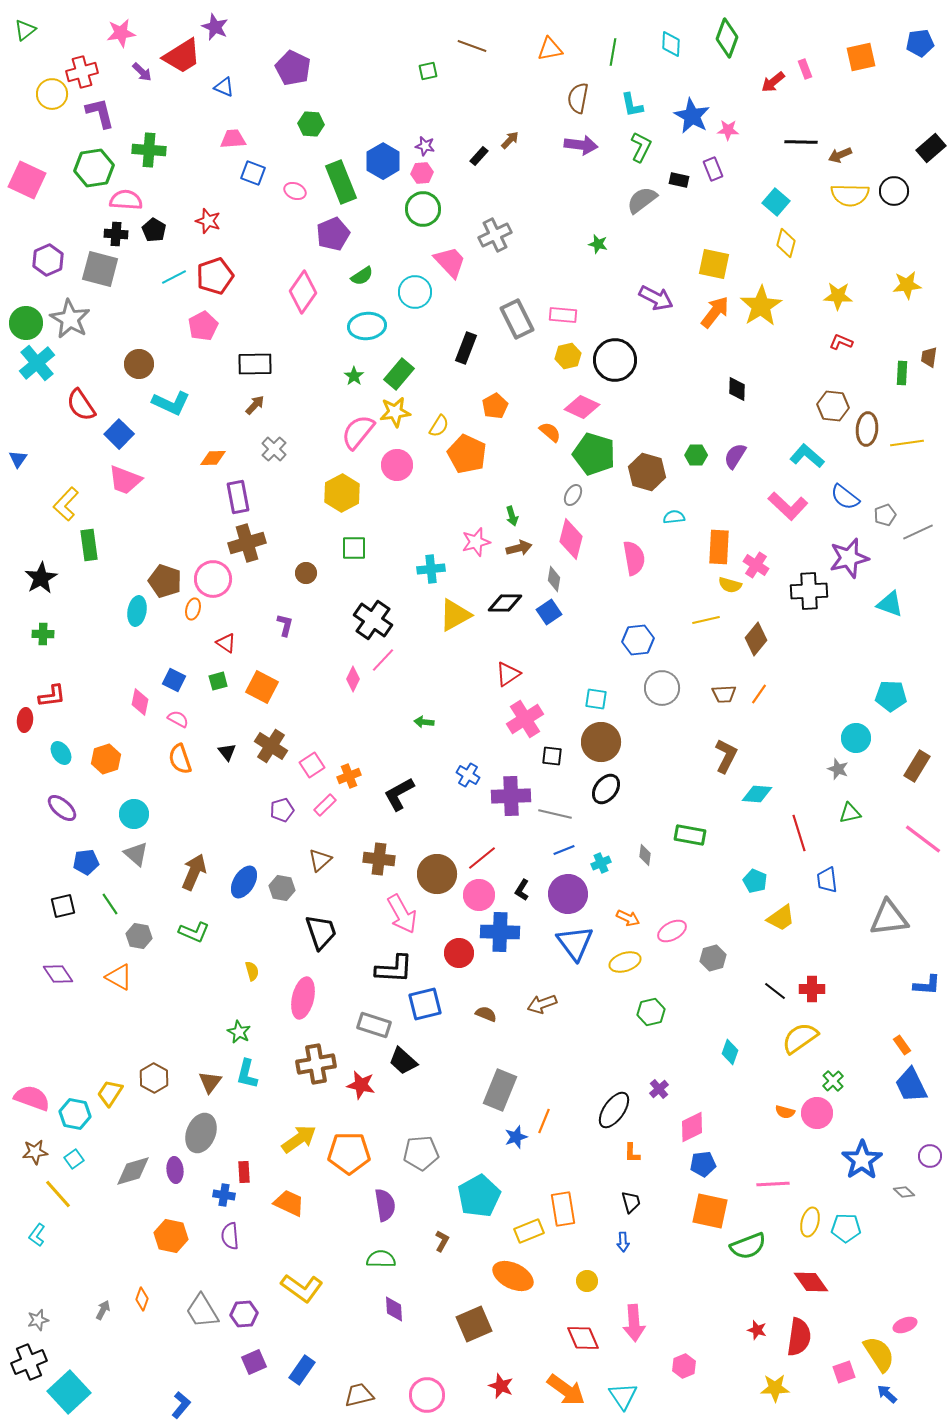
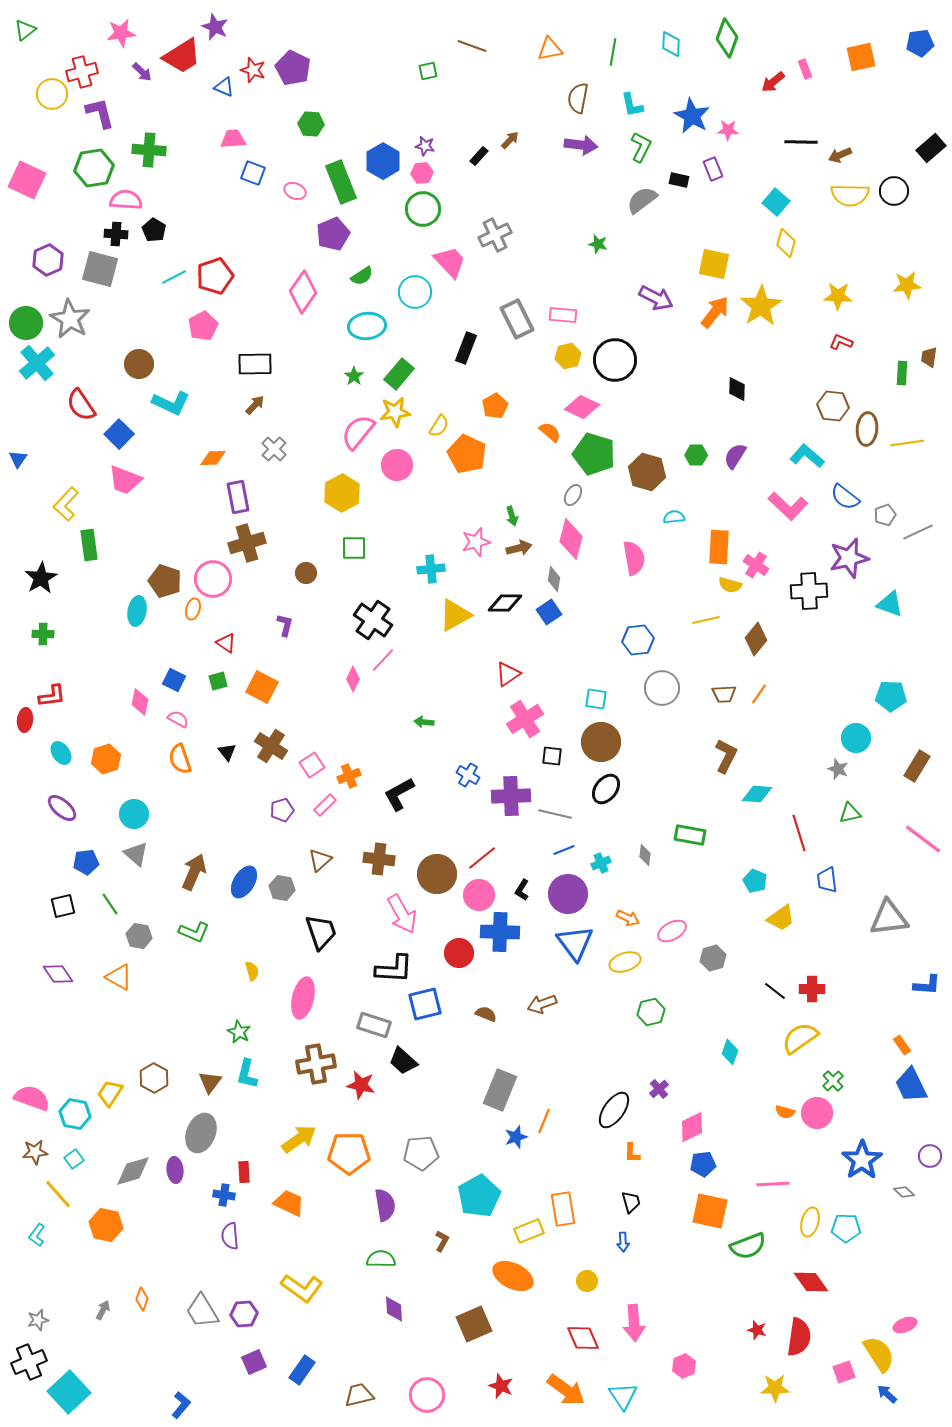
red star at (208, 221): moved 45 px right, 151 px up
orange hexagon at (171, 1236): moved 65 px left, 11 px up
